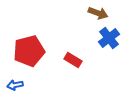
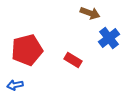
brown arrow: moved 8 px left
red pentagon: moved 2 px left, 1 px up
